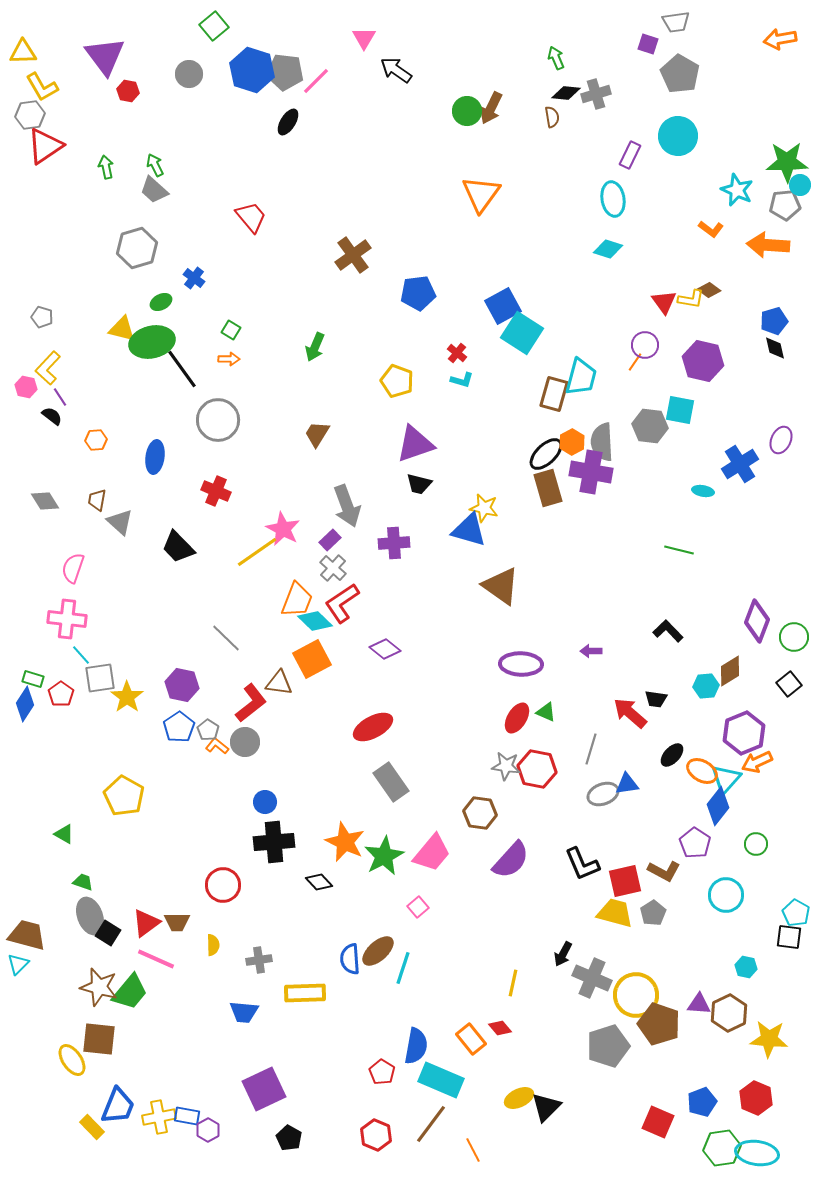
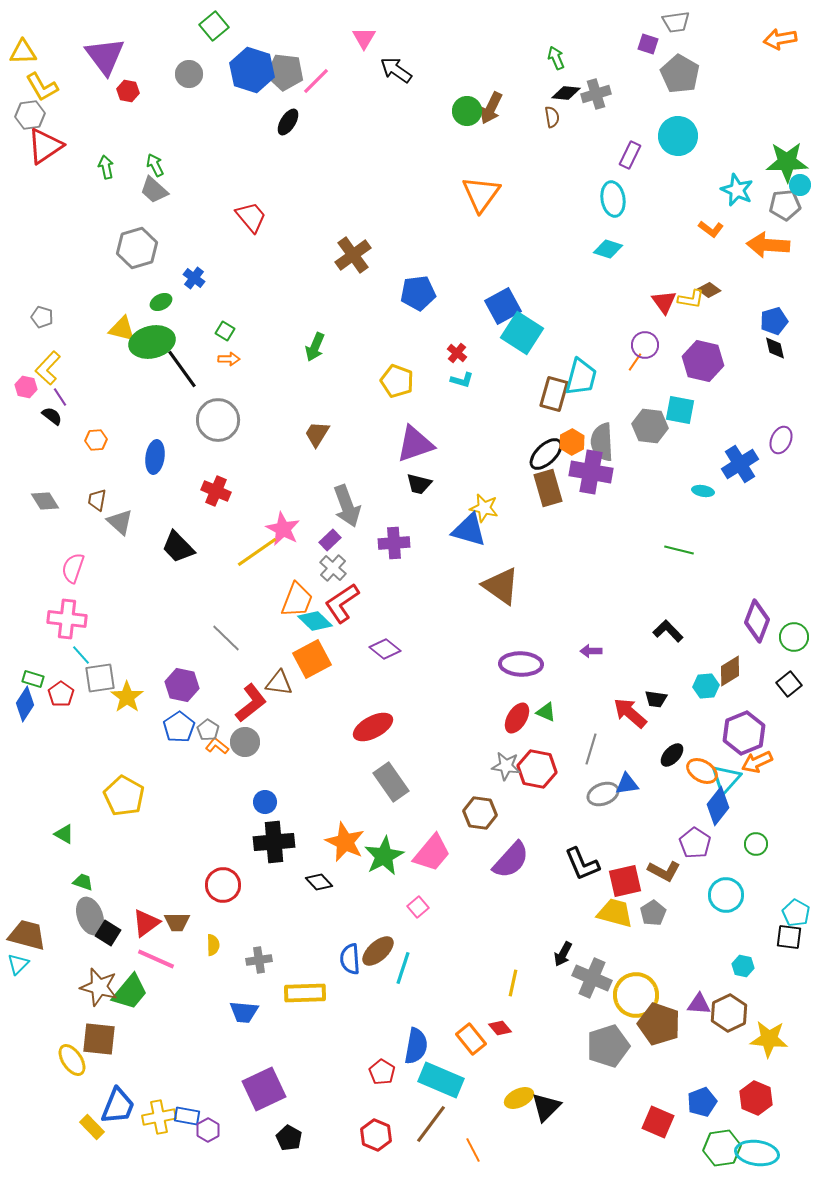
green square at (231, 330): moved 6 px left, 1 px down
cyan hexagon at (746, 967): moved 3 px left, 1 px up
